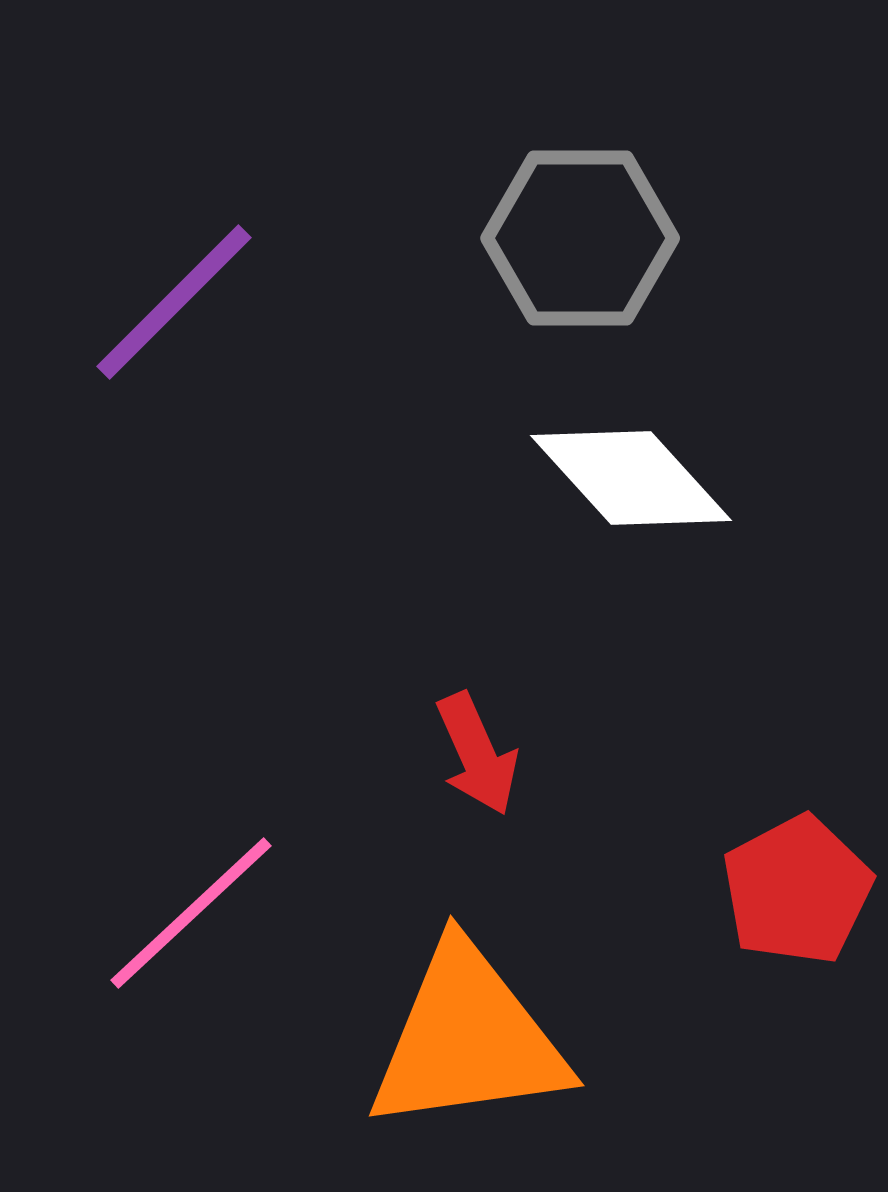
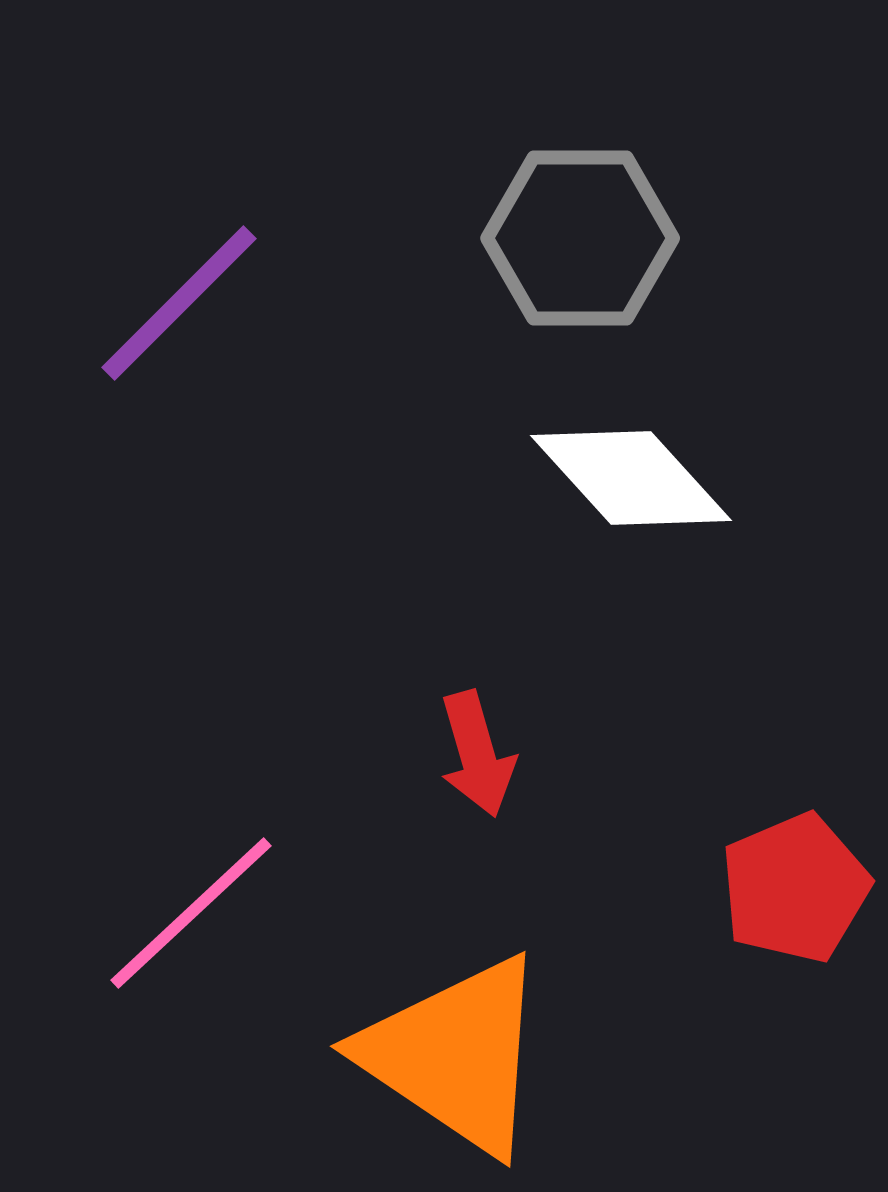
purple line: moved 5 px right, 1 px down
red arrow: rotated 8 degrees clockwise
red pentagon: moved 2 px left, 2 px up; rotated 5 degrees clockwise
orange triangle: moved 13 px left, 16 px down; rotated 42 degrees clockwise
